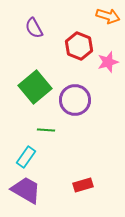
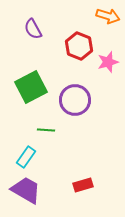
purple semicircle: moved 1 px left, 1 px down
green square: moved 4 px left; rotated 12 degrees clockwise
